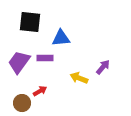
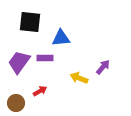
brown circle: moved 6 px left
